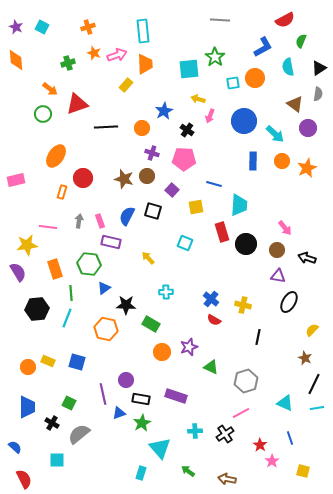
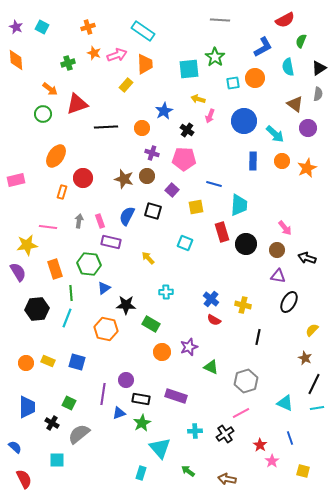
cyan rectangle at (143, 31): rotated 50 degrees counterclockwise
orange circle at (28, 367): moved 2 px left, 4 px up
purple line at (103, 394): rotated 20 degrees clockwise
